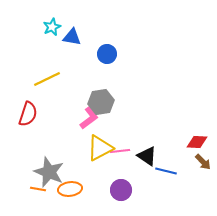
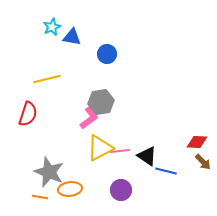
yellow line: rotated 12 degrees clockwise
orange line: moved 2 px right, 8 px down
